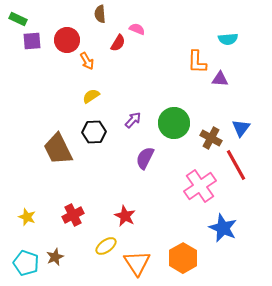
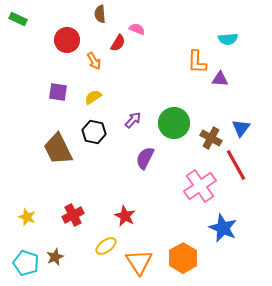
purple square: moved 26 px right, 51 px down; rotated 12 degrees clockwise
orange arrow: moved 7 px right
yellow semicircle: moved 2 px right, 1 px down
black hexagon: rotated 15 degrees clockwise
orange triangle: moved 2 px right, 1 px up
